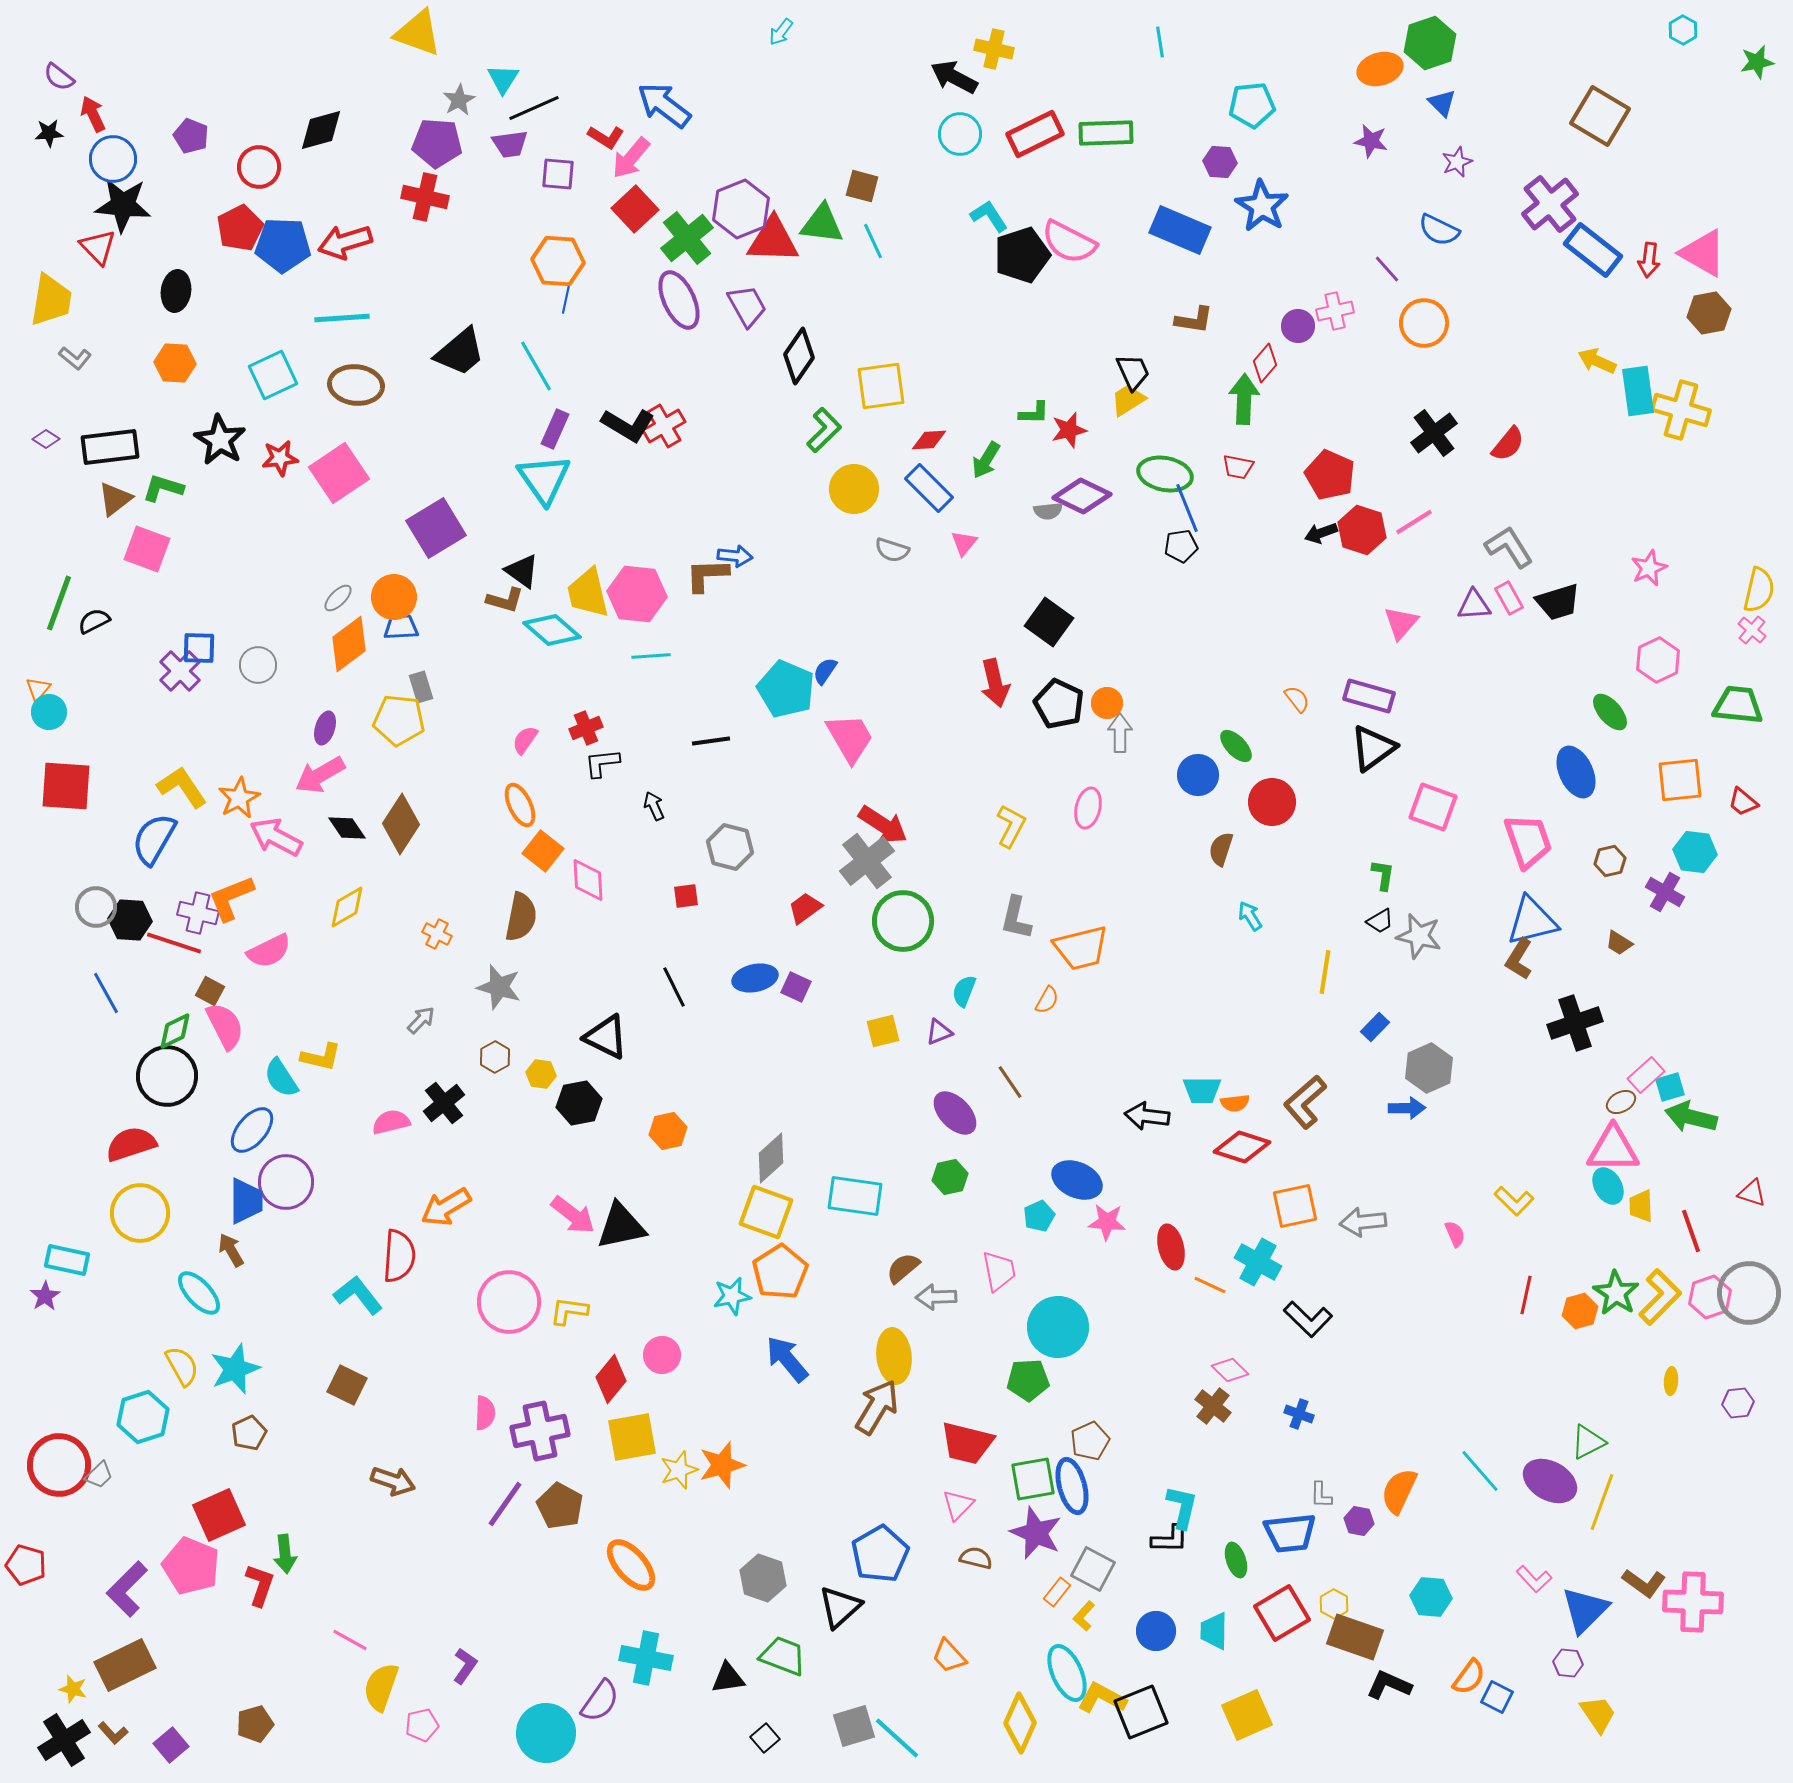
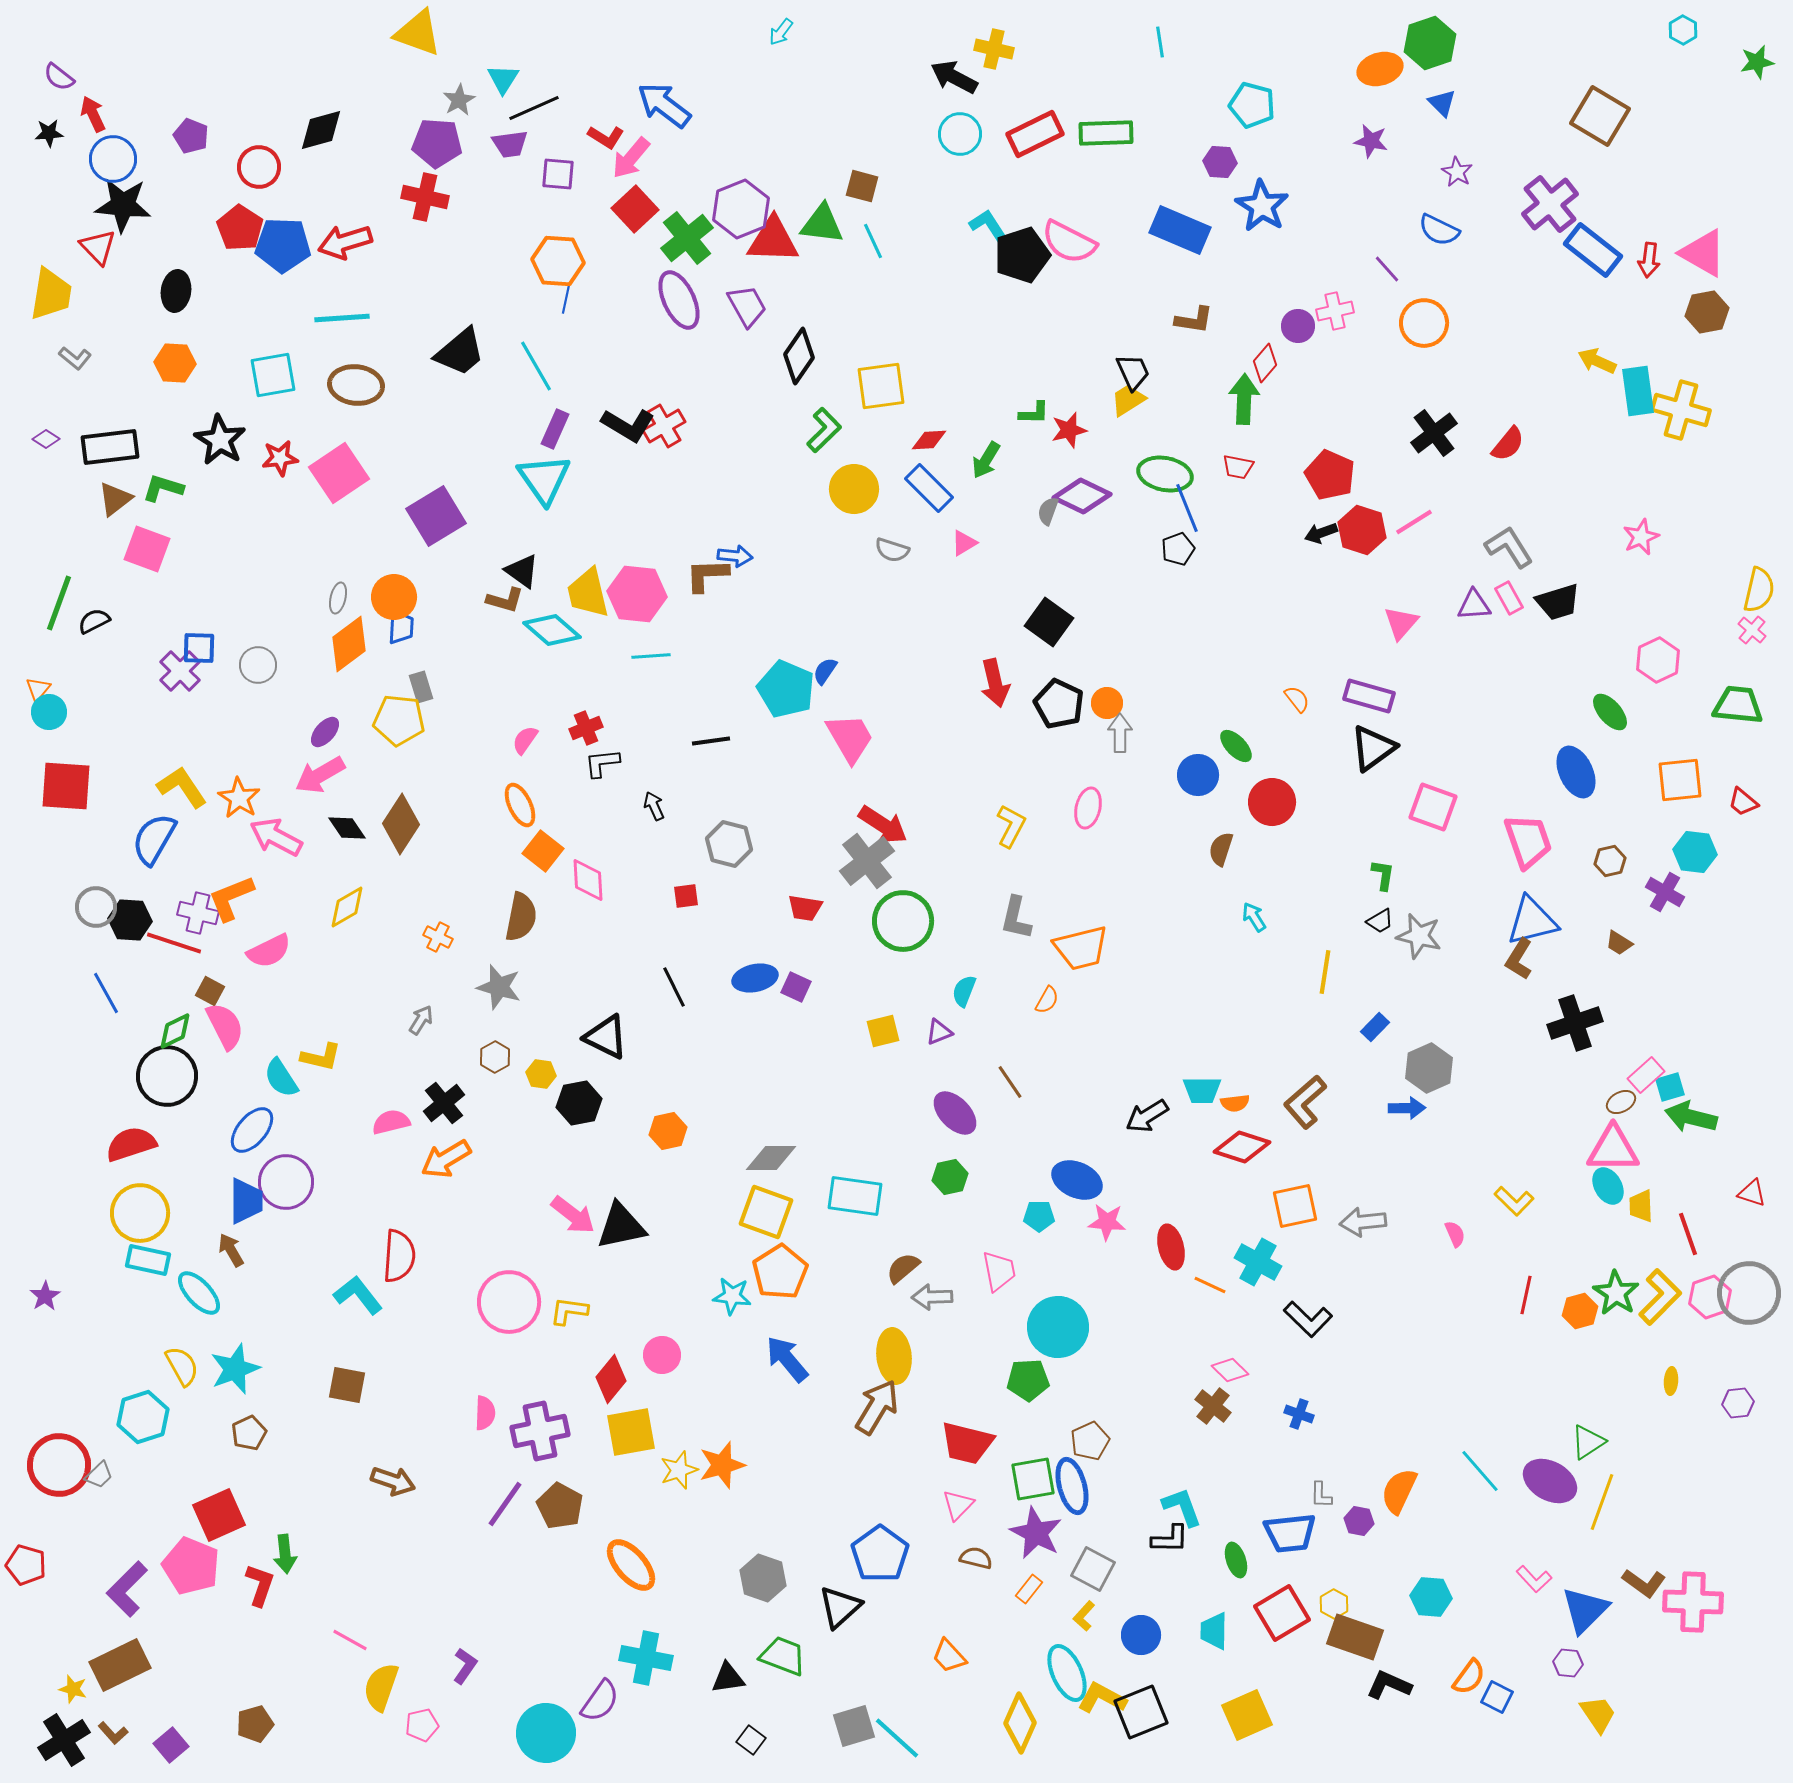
cyan pentagon at (1252, 105): rotated 21 degrees clockwise
purple star at (1457, 162): moved 10 px down; rotated 20 degrees counterclockwise
cyan L-shape at (989, 216): moved 1 px left, 9 px down
red pentagon at (240, 228): rotated 12 degrees counterclockwise
yellow trapezoid at (51, 300): moved 6 px up
brown hexagon at (1709, 313): moved 2 px left, 1 px up
cyan square at (273, 375): rotated 15 degrees clockwise
gray semicircle at (1048, 511): rotated 116 degrees clockwise
purple square at (436, 528): moved 12 px up
pink triangle at (964, 543): rotated 20 degrees clockwise
black pentagon at (1181, 546): moved 3 px left, 3 px down; rotated 12 degrees counterclockwise
pink star at (1649, 568): moved 8 px left, 31 px up
gray ellipse at (338, 598): rotated 32 degrees counterclockwise
blue trapezoid at (401, 627): rotated 96 degrees clockwise
purple ellipse at (325, 728): moved 4 px down; rotated 24 degrees clockwise
orange star at (239, 798): rotated 12 degrees counterclockwise
gray hexagon at (730, 847): moved 1 px left, 3 px up
red trapezoid at (805, 908): rotated 135 degrees counterclockwise
cyan arrow at (1250, 916): moved 4 px right, 1 px down
orange cross at (437, 934): moved 1 px right, 3 px down
gray arrow at (421, 1020): rotated 12 degrees counterclockwise
black arrow at (1147, 1116): rotated 39 degrees counterclockwise
gray diamond at (771, 1158): rotated 42 degrees clockwise
orange arrow at (446, 1207): moved 48 px up
cyan pentagon at (1039, 1216): rotated 24 degrees clockwise
red line at (1691, 1231): moved 3 px left, 3 px down
cyan rectangle at (67, 1260): moved 81 px right
cyan star at (732, 1296): rotated 18 degrees clockwise
gray arrow at (936, 1297): moved 4 px left
brown square at (347, 1385): rotated 15 degrees counterclockwise
yellow square at (632, 1437): moved 1 px left, 5 px up
green triangle at (1588, 1442): rotated 6 degrees counterclockwise
cyan L-shape at (1182, 1507): rotated 33 degrees counterclockwise
purple star at (1036, 1533): rotated 4 degrees clockwise
blue pentagon at (880, 1554): rotated 6 degrees counterclockwise
orange rectangle at (1057, 1592): moved 28 px left, 3 px up
blue circle at (1156, 1631): moved 15 px left, 4 px down
brown rectangle at (125, 1665): moved 5 px left
black square at (765, 1738): moved 14 px left, 2 px down; rotated 12 degrees counterclockwise
